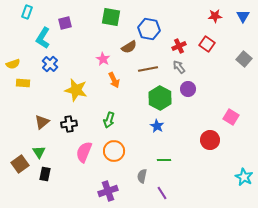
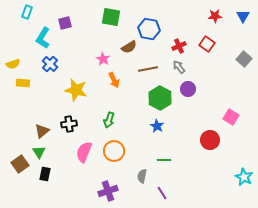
brown triangle: moved 9 px down
